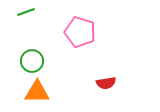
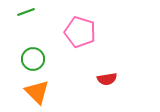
green circle: moved 1 px right, 2 px up
red semicircle: moved 1 px right, 4 px up
orange triangle: rotated 44 degrees clockwise
